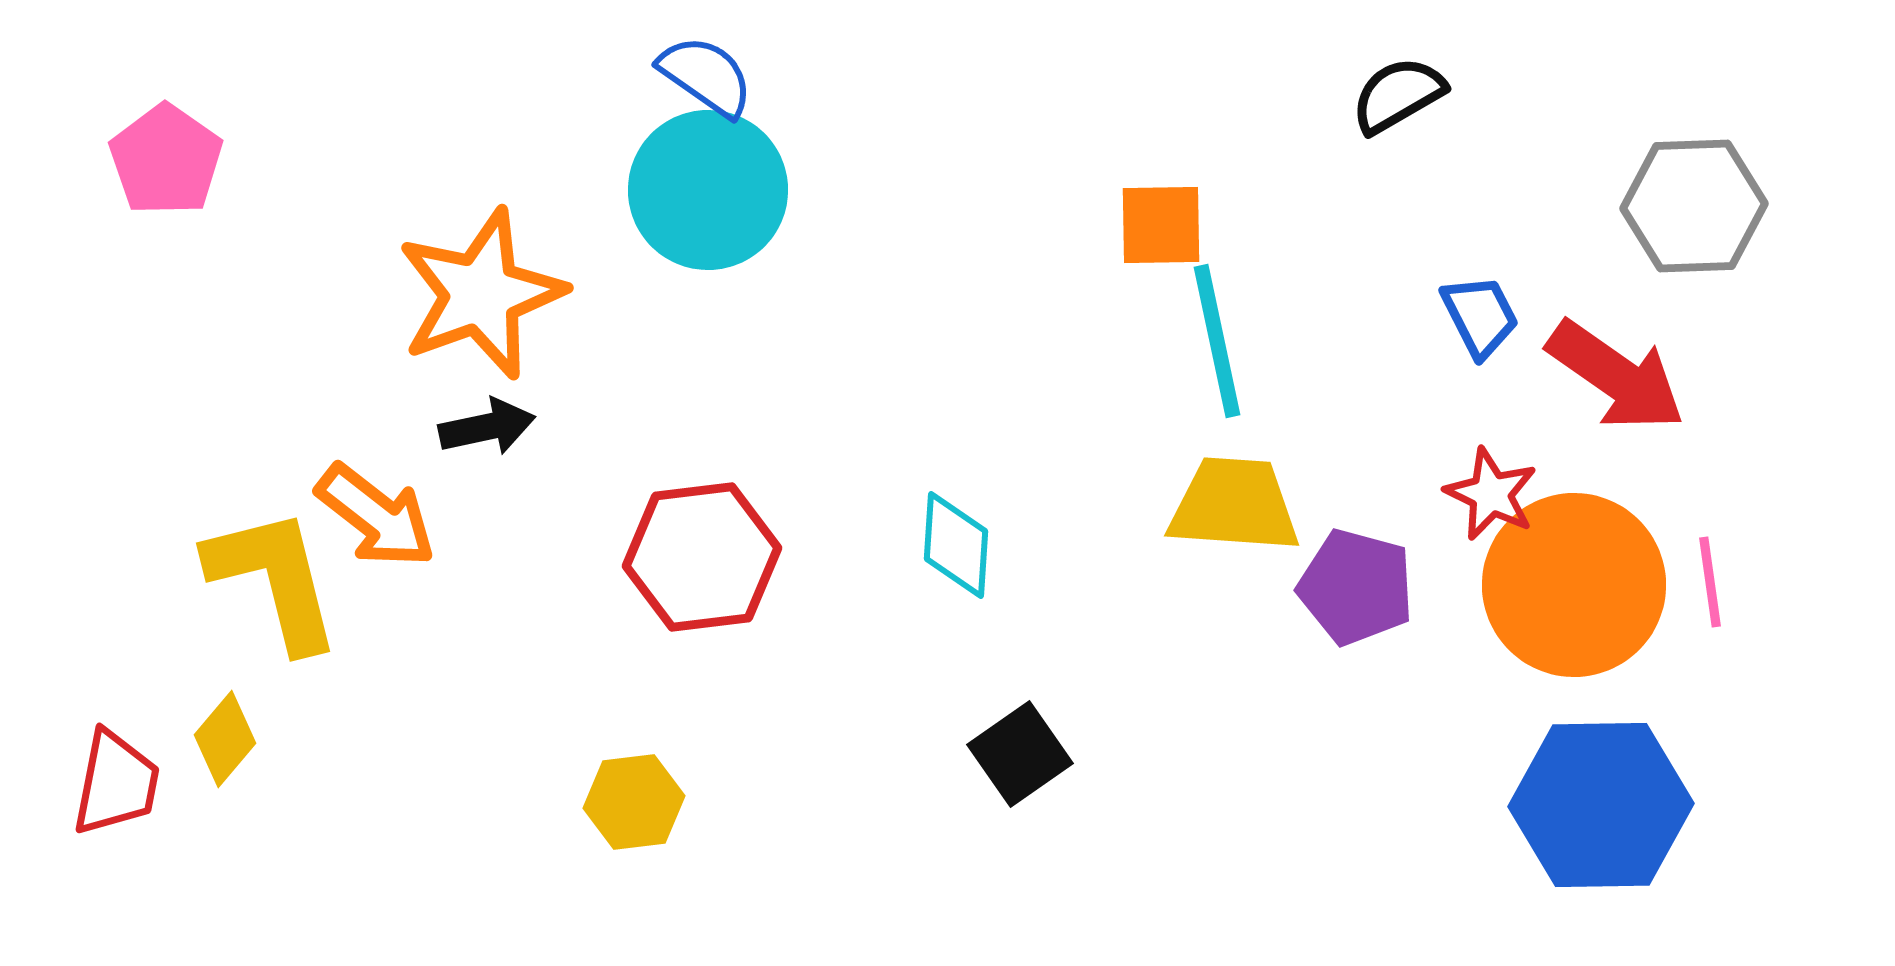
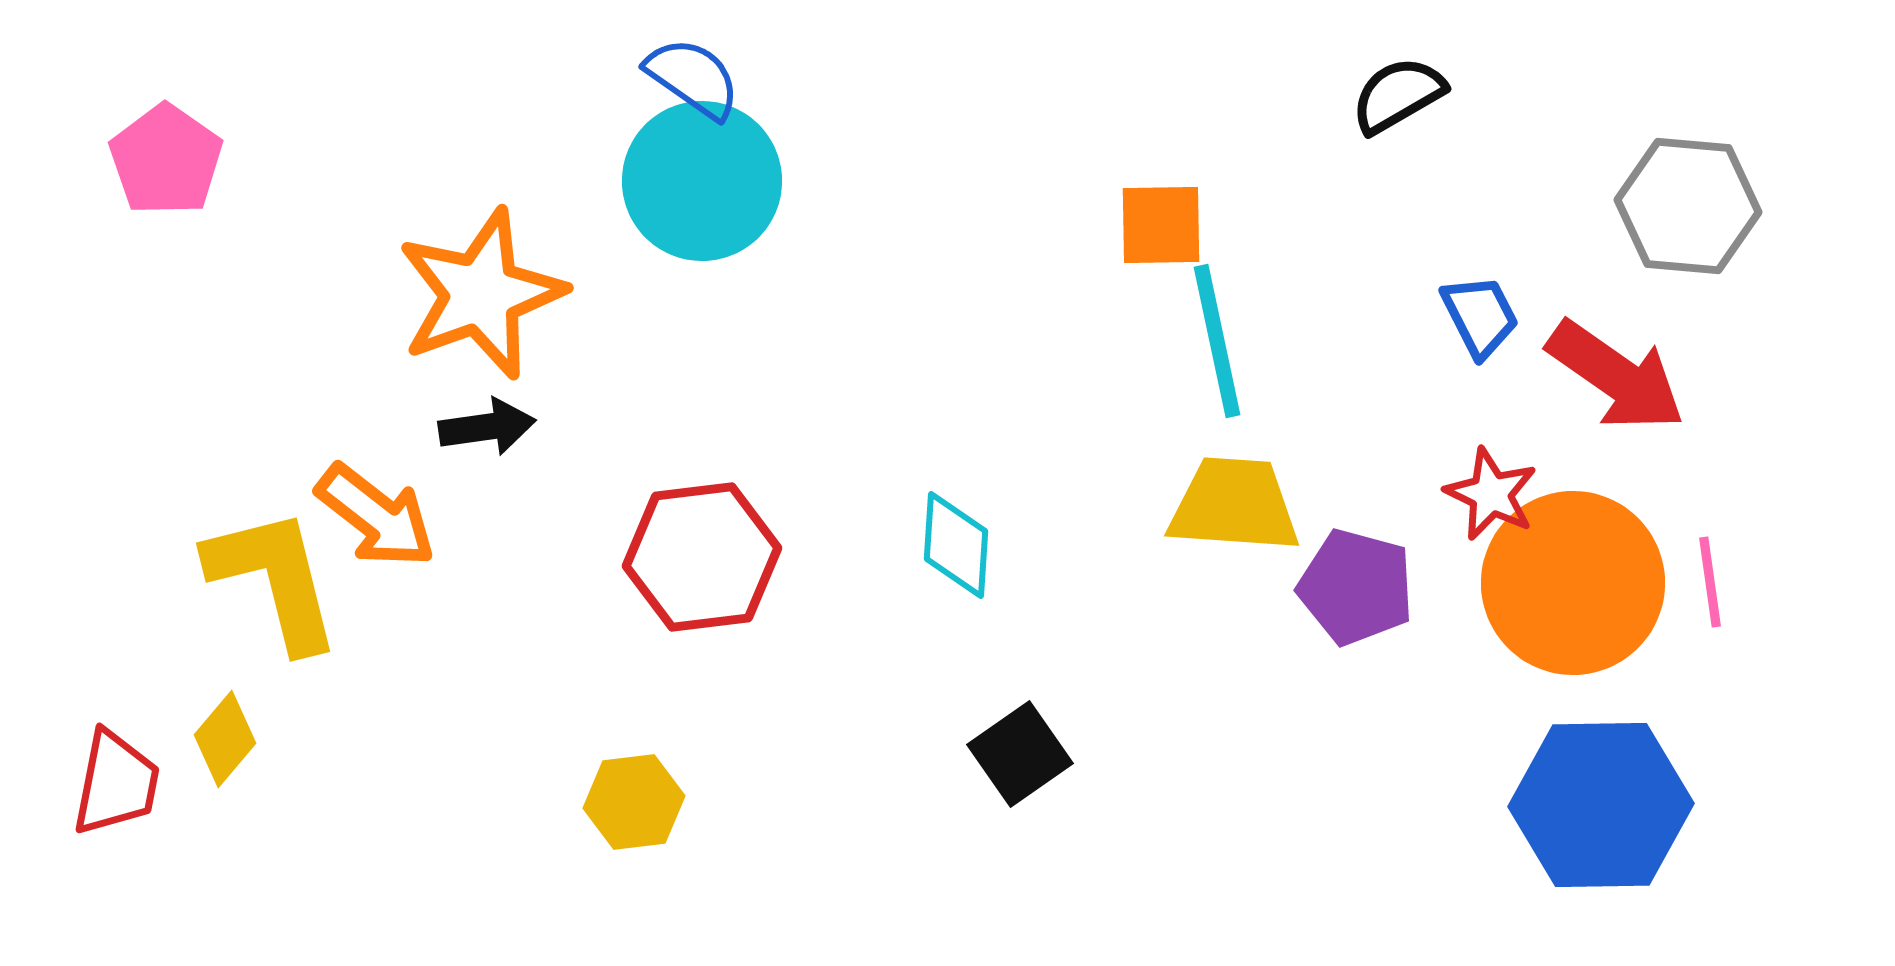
blue semicircle: moved 13 px left, 2 px down
cyan circle: moved 6 px left, 9 px up
gray hexagon: moved 6 px left; rotated 7 degrees clockwise
black arrow: rotated 4 degrees clockwise
orange circle: moved 1 px left, 2 px up
